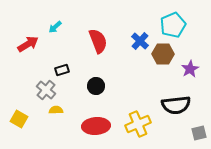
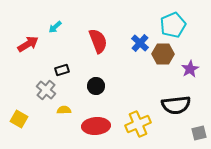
blue cross: moved 2 px down
yellow semicircle: moved 8 px right
